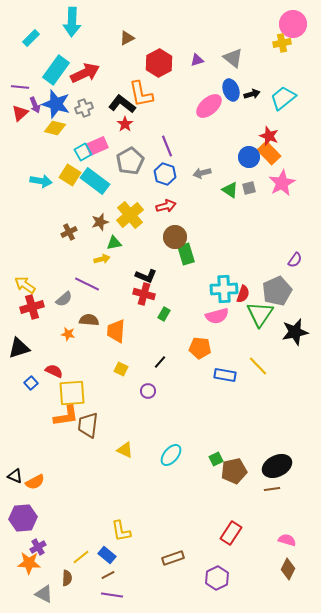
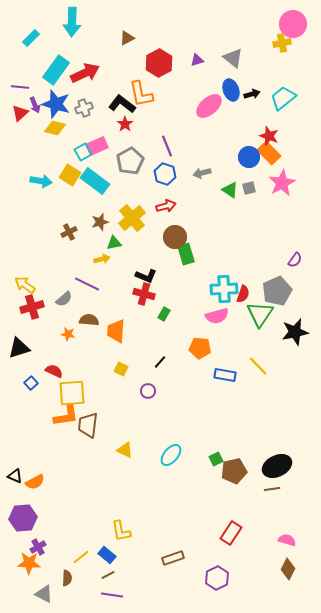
yellow cross at (130, 215): moved 2 px right, 3 px down
